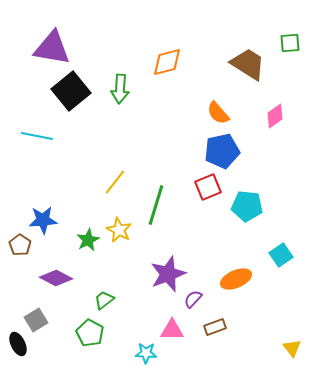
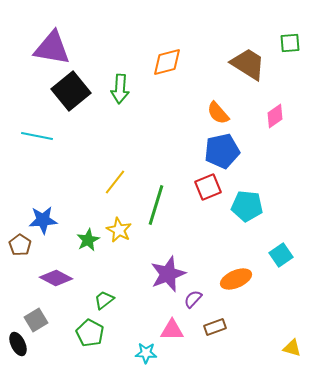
yellow triangle: rotated 36 degrees counterclockwise
